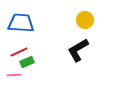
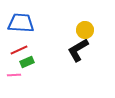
yellow circle: moved 10 px down
red line: moved 2 px up
